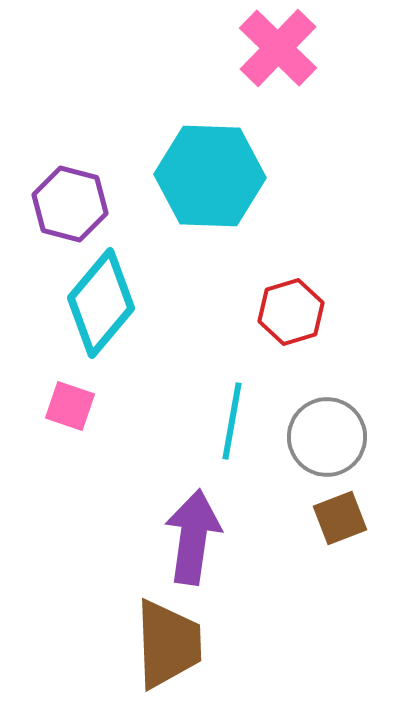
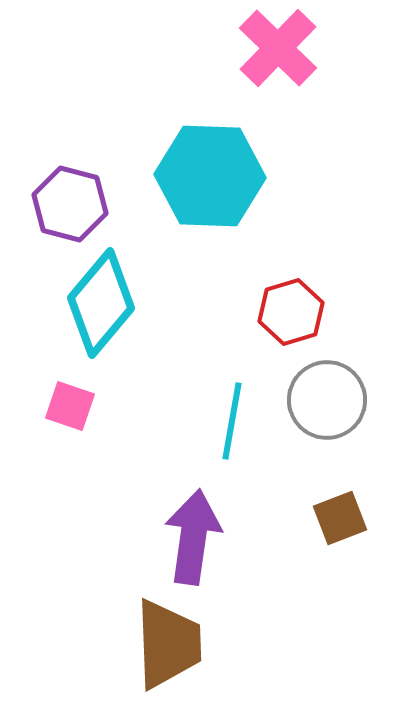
gray circle: moved 37 px up
